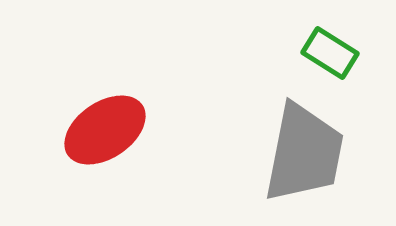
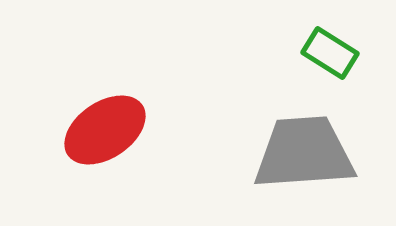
gray trapezoid: rotated 105 degrees counterclockwise
